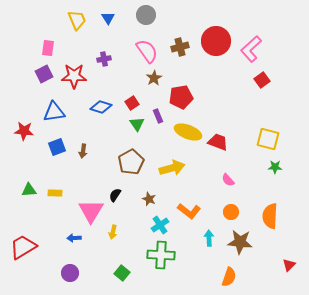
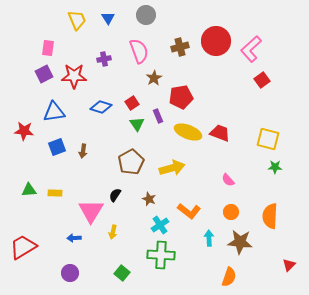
pink semicircle at (147, 51): moved 8 px left; rotated 15 degrees clockwise
red trapezoid at (218, 142): moved 2 px right, 9 px up
